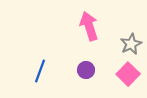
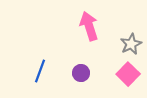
purple circle: moved 5 px left, 3 px down
